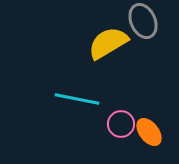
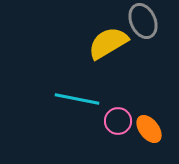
pink circle: moved 3 px left, 3 px up
orange ellipse: moved 3 px up
